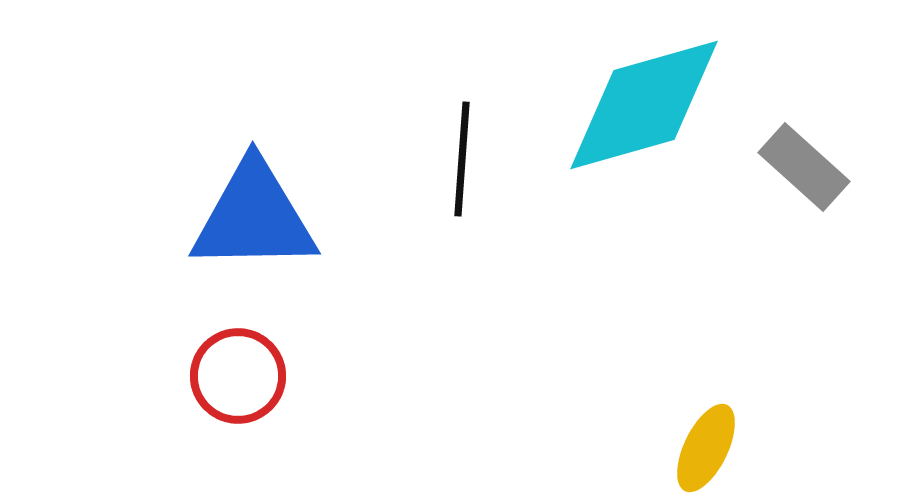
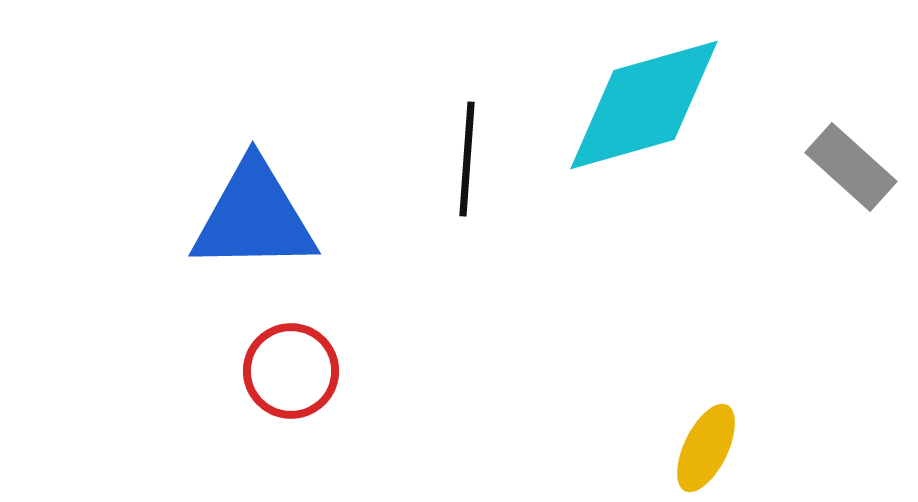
black line: moved 5 px right
gray rectangle: moved 47 px right
red circle: moved 53 px right, 5 px up
